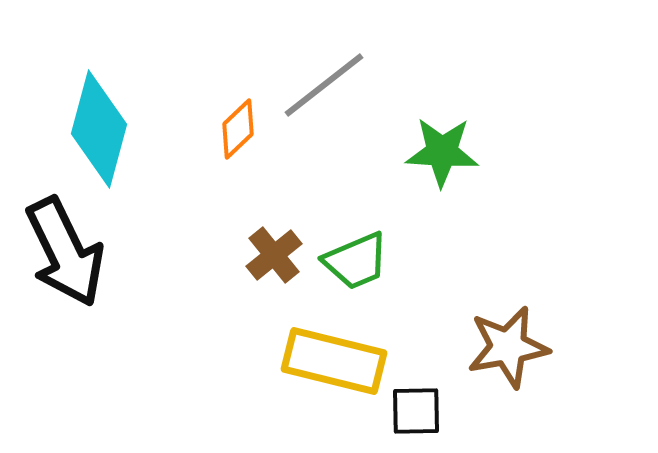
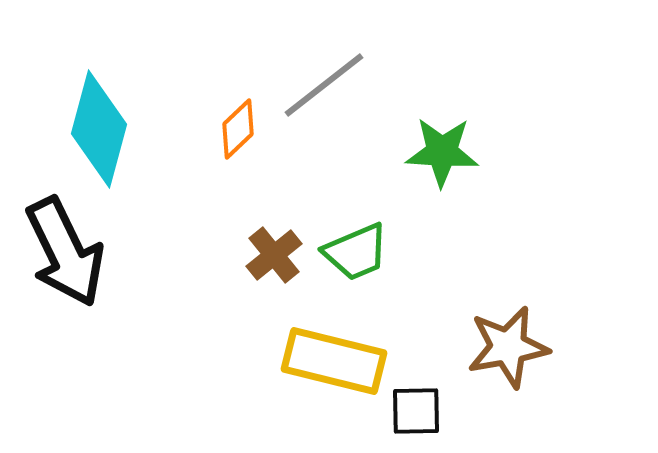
green trapezoid: moved 9 px up
